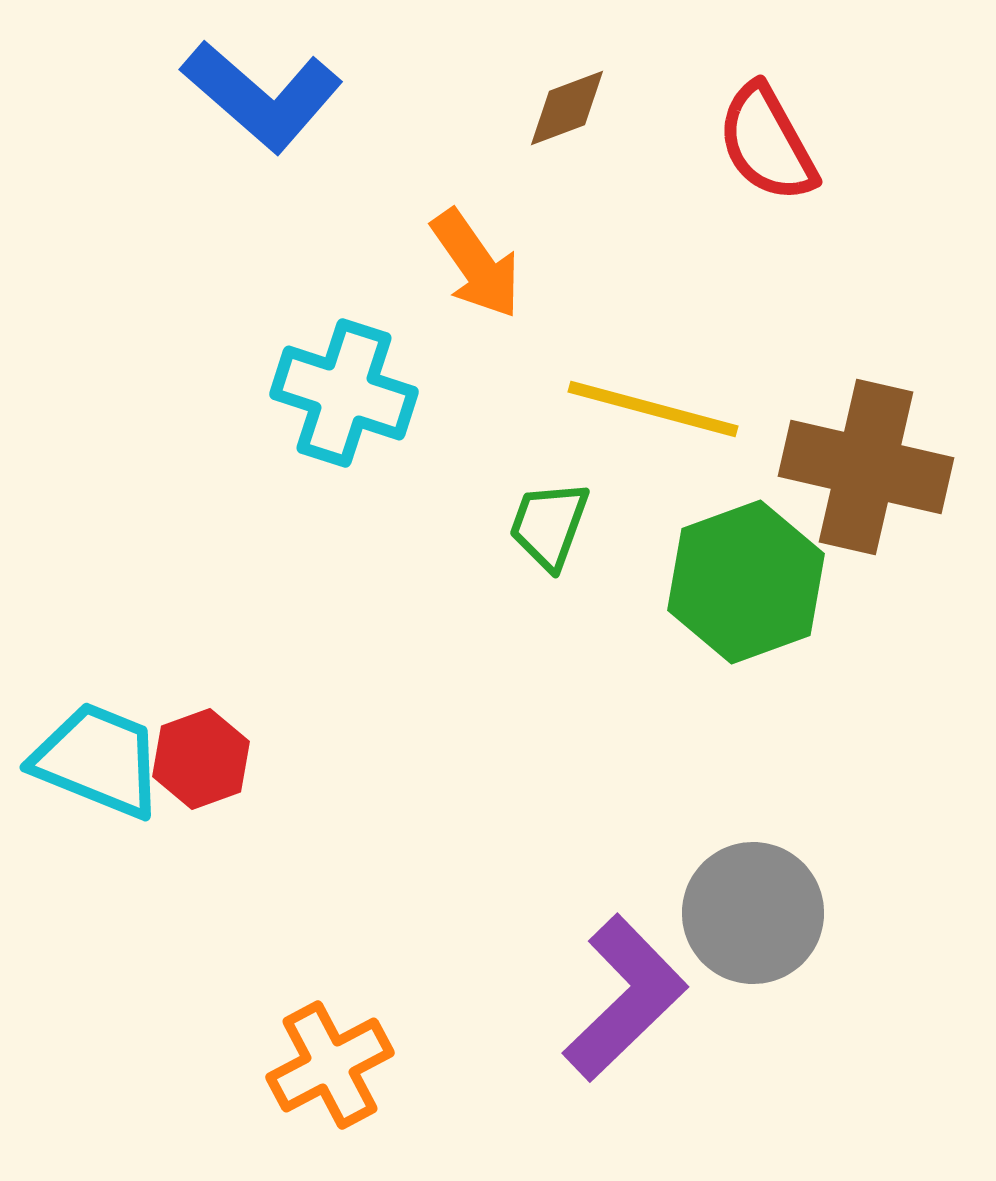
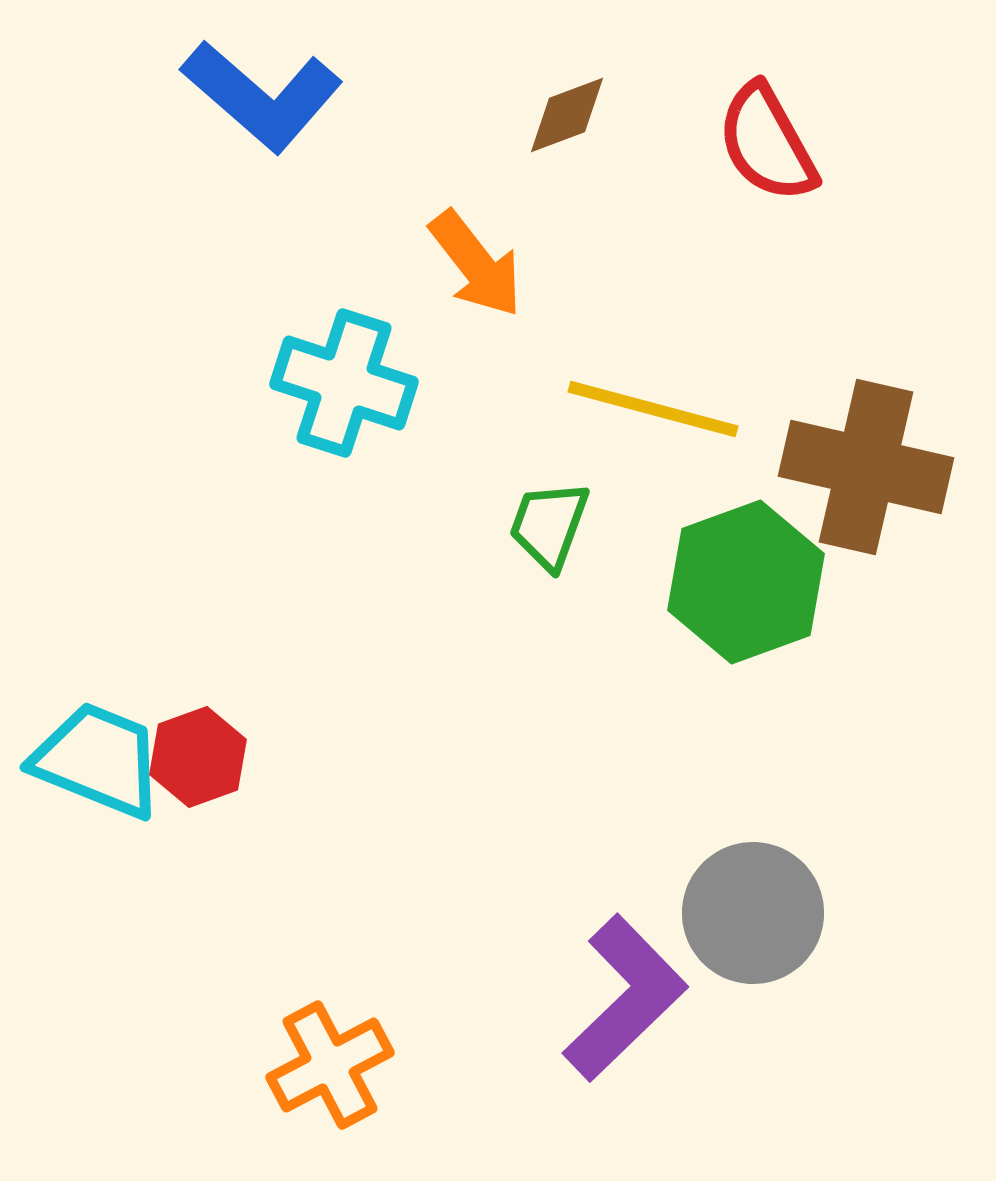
brown diamond: moved 7 px down
orange arrow: rotated 3 degrees counterclockwise
cyan cross: moved 10 px up
red hexagon: moved 3 px left, 2 px up
